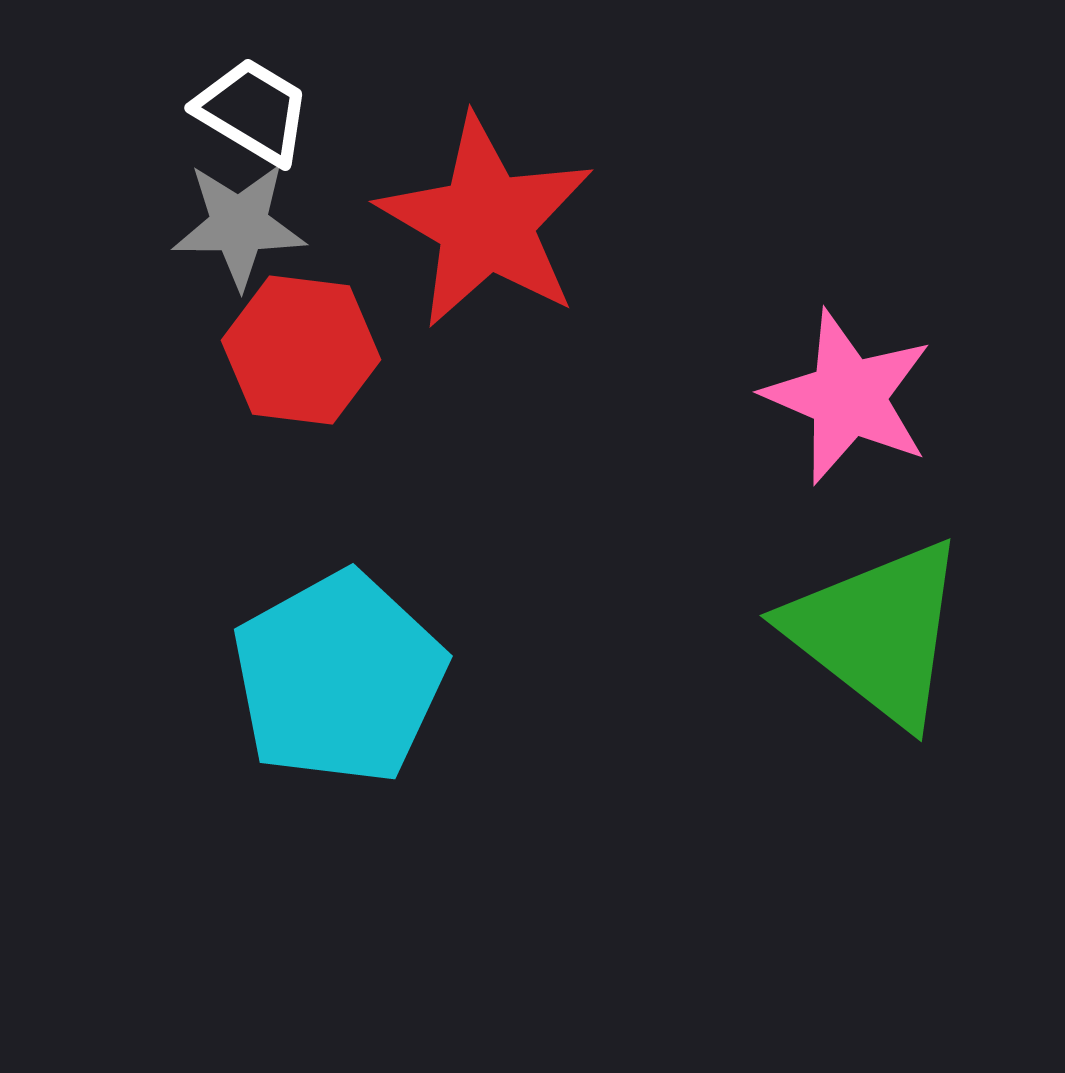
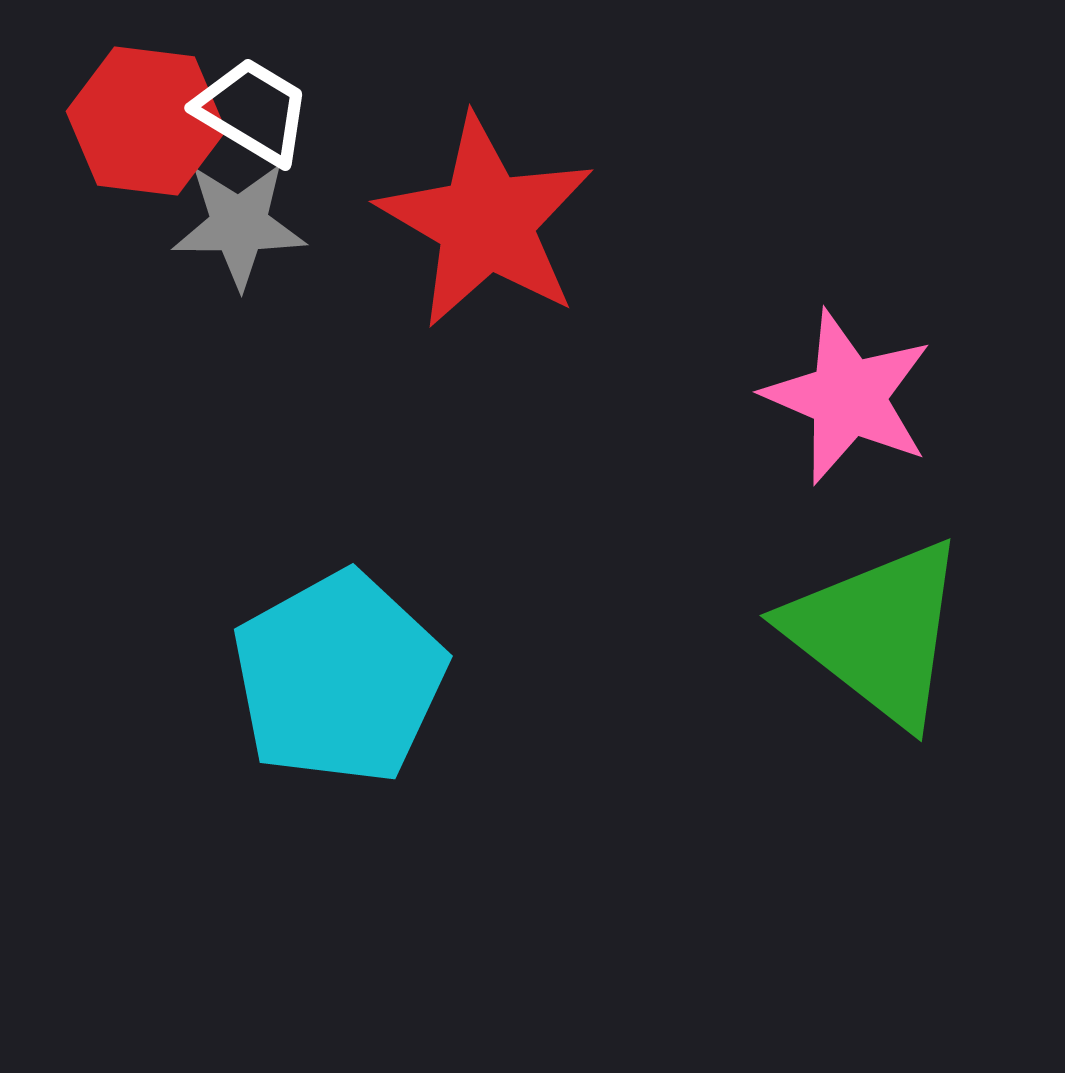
red hexagon: moved 155 px left, 229 px up
